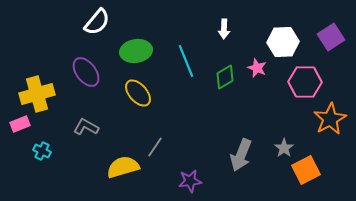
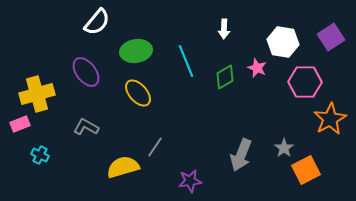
white hexagon: rotated 12 degrees clockwise
cyan cross: moved 2 px left, 4 px down
